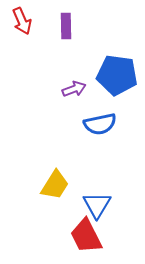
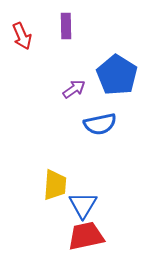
red arrow: moved 15 px down
blue pentagon: rotated 24 degrees clockwise
purple arrow: rotated 15 degrees counterclockwise
yellow trapezoid: rotated 28 degrees counterclockwise
blue triangle: moved 14 px left
red trapezoid: rotated 105 degrees clockwise
